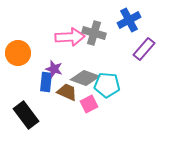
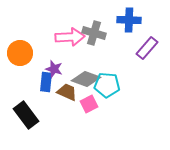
blue cross: rotated 30 degrees clockwise
purple rectangle: moved 3 px right, 1 px up
orange circle: moved 2 px right
gray diamond: moved 1 px right, 1 px down
